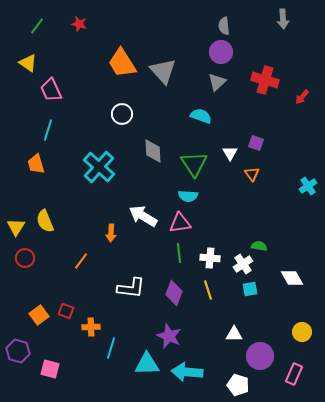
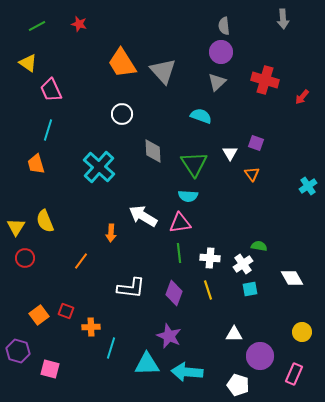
green line at (37, 26): rotated 24 degrees clockwise
